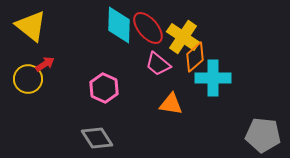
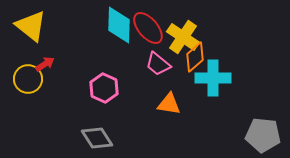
orange triangle: moved 2 px left
